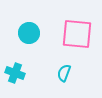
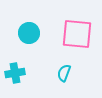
cyan cross: rotated 30 degrees counterclockwise
